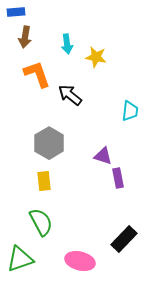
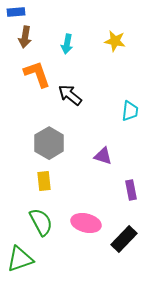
cyan arrow: rotated 18 degrees clockwise
yellow star: moved 19 px right, 16 px up
purple rectangle: moved 13 px right, 12 px down
pink ellipse: moved 6 px right, 38 px up
